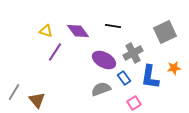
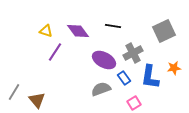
gray square: moved 1 px left, 1 px up
